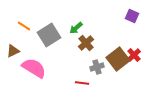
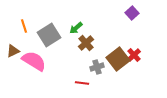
purple square: moved 3 px up; rotated 24 degrees clockwise
orange line: rotated 40 degrees clockwise
pink semicircle: moved 7 px up
